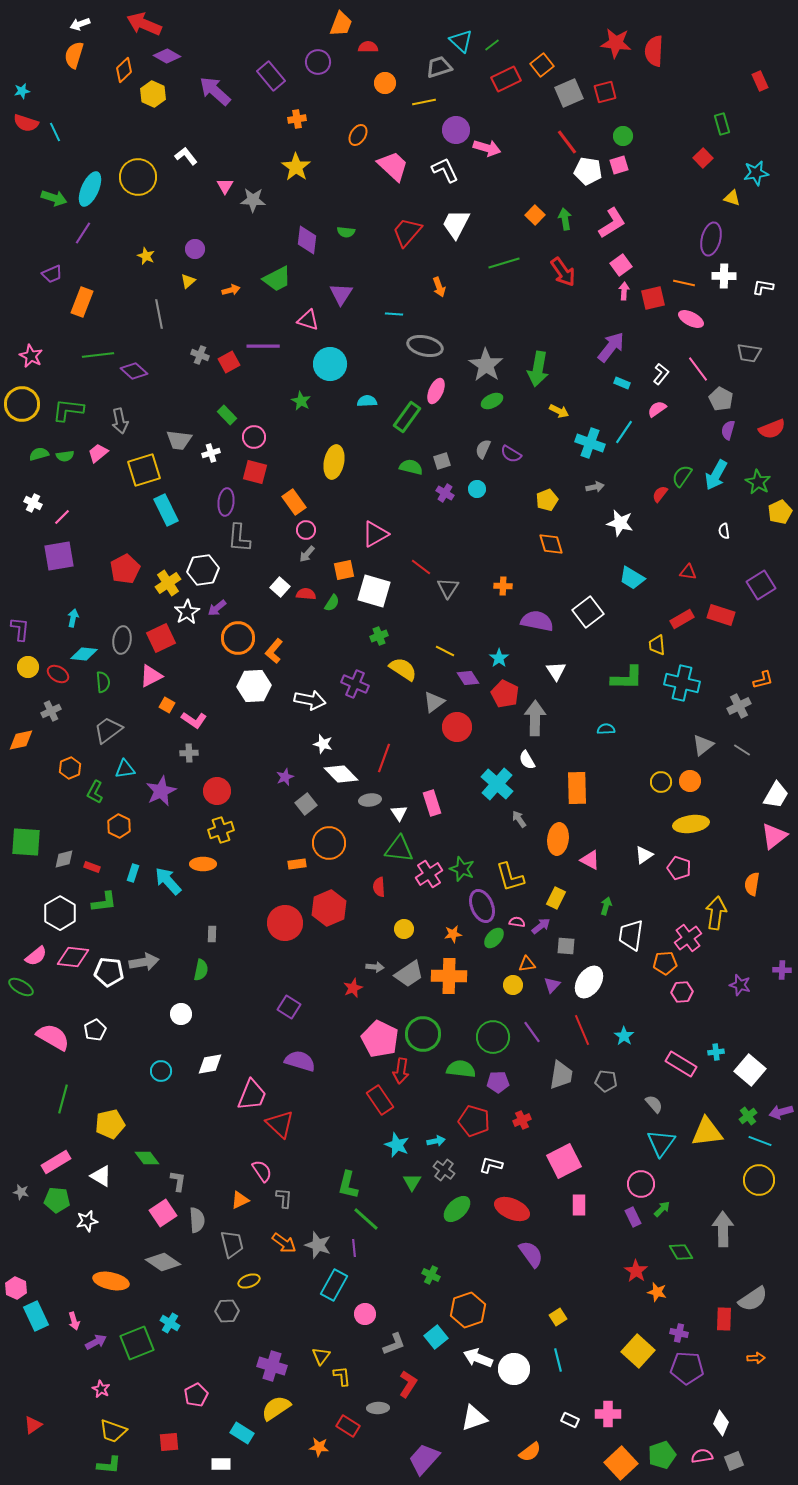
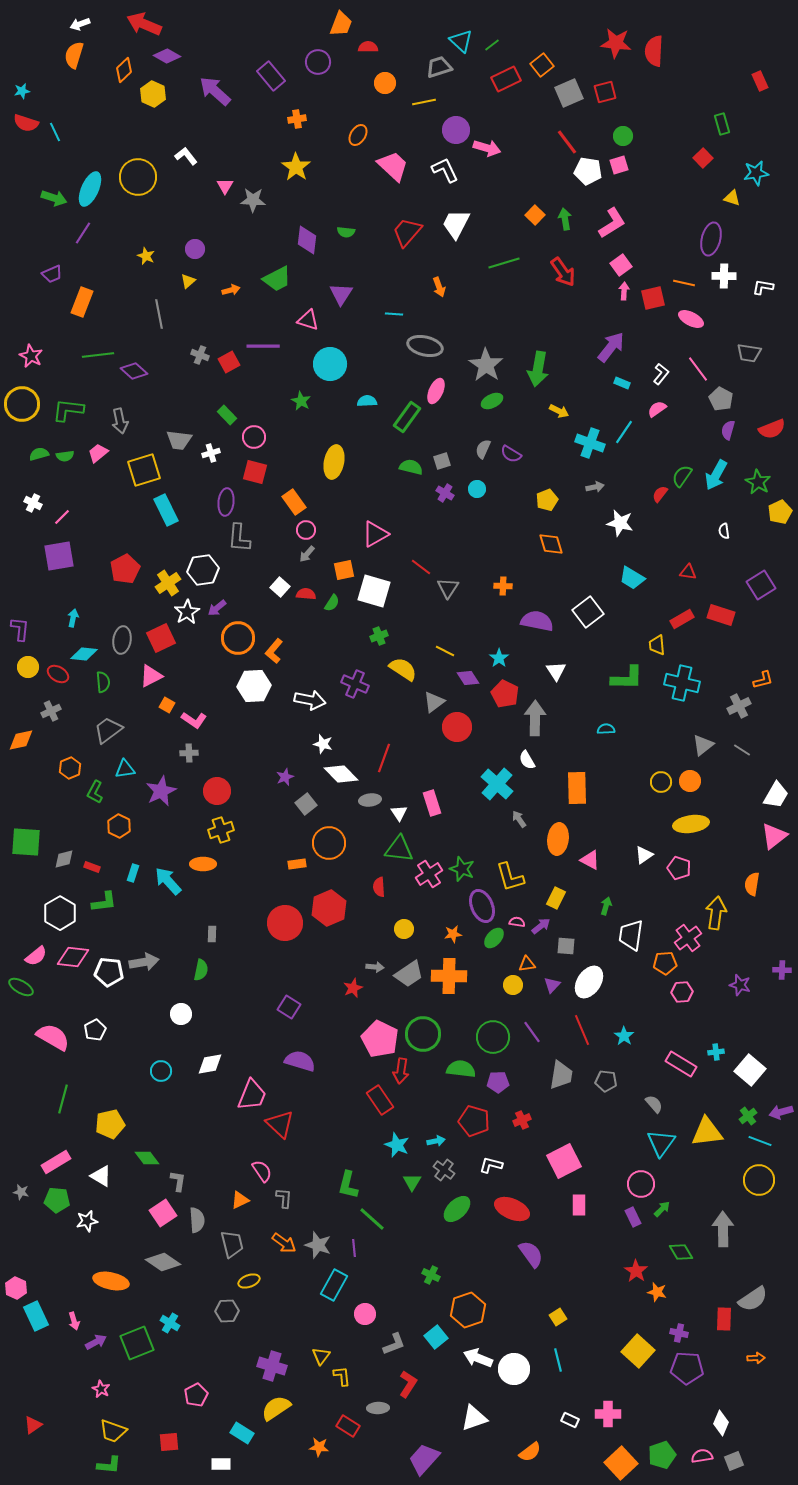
green line at (366, 1219): moved 6 px right
